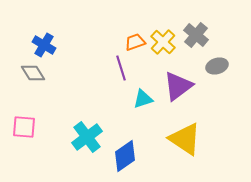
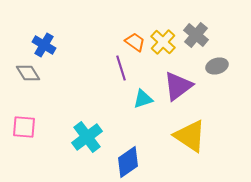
orange trapezoid: rotated 55 degrees clockwise
gray diamond: moved 5 px left
yellow triangle: moved 5 px right, 3 px up
blue diamond: moved 3 px right, 6 px down
